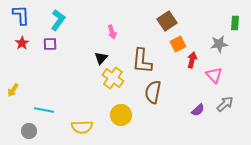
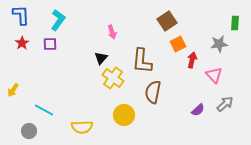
cyan line: rotated 18 degrees clockwise
yellow circle: moved 3 px right
